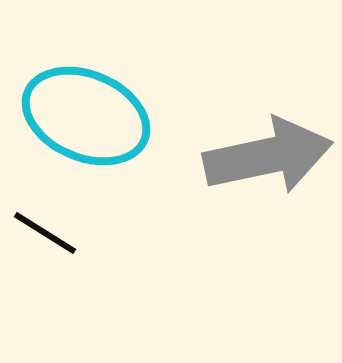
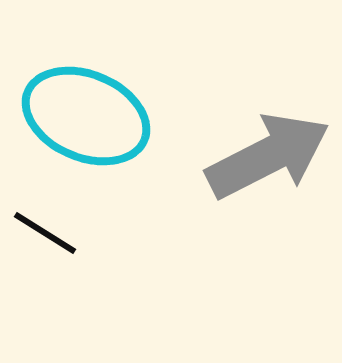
gray arrow: rotated 15 degrees counterclockwise
